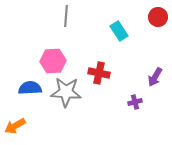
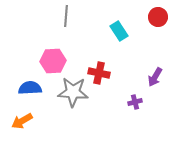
gray star: moved 7 px right
orange arrow: moved 7 px right, 5 px up
